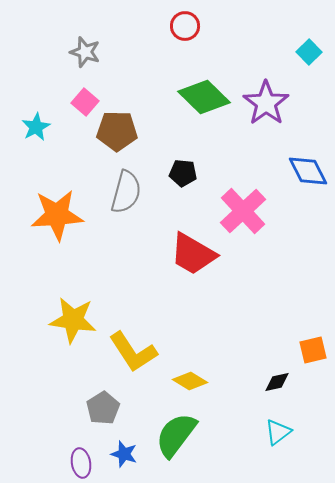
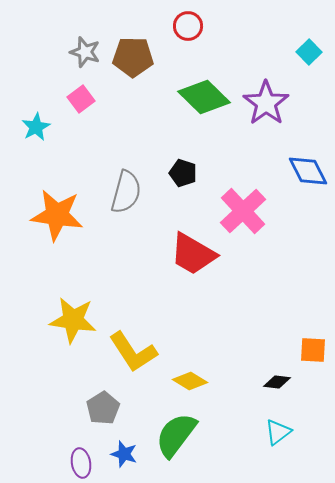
red circle: moved 3 px right
pink square: moved 4 px left, 3 px up; rotated 12 degrees clockwise
brown pentagon: moved 16 px right, 74 px up
black pentagon: rotated 12 degrees clockwise
orange star: rotated 12 degrees clockwise
orange square: rotated 16 degrees clockwise
black diamond: rotated 20 degrees clockwise
